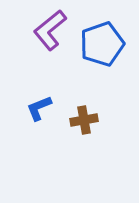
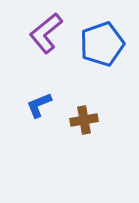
purple L-shape: moved 4 px left, 3 px down
blue L-shape: moved 3 px up
